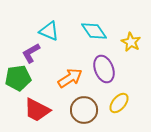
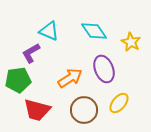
green pentagon: moved 2 px down
red trapezoid: rotated 12 degrees counterclockwise
